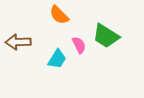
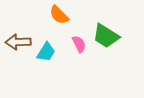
pink semicircle: moved 1 px up
cyan trapezoid: moved 11 px left, 7 px up
